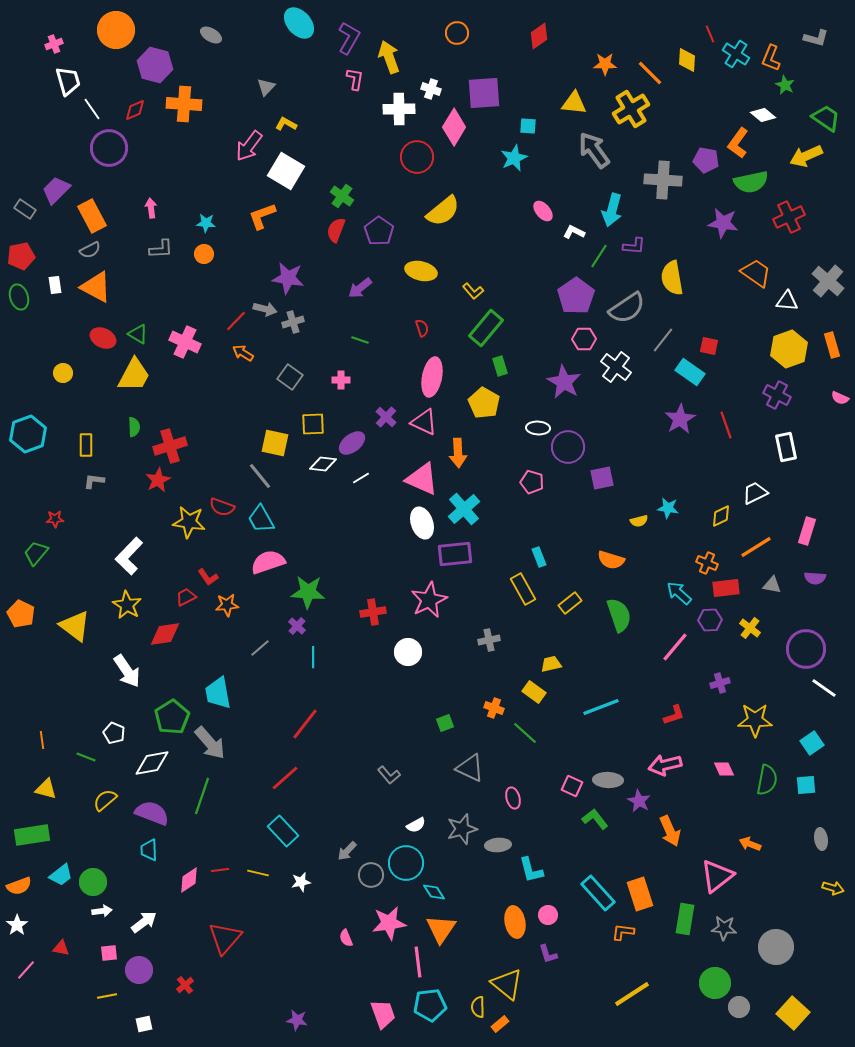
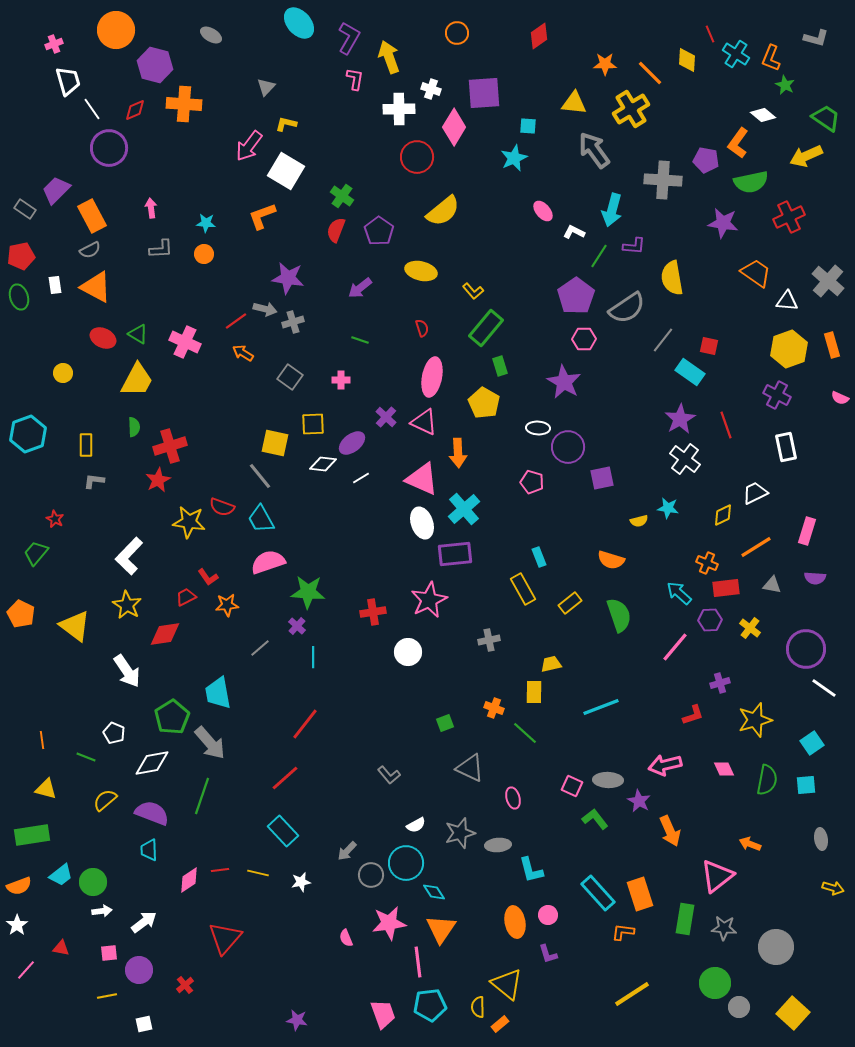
yellow L-shape at (286, 124): rotated 15 degrees counterclockwise
red line at (236, 321): rotated 10 degrees clockwise
white cross at (616, 367): moved 69 px right, 92 px down
yellow trapezoid at (134, 375): moved 3 px right, 5 px down
yellow diamond at (721, 516): moved 2 px right, 1 px up
red star at (55, 519): rotated 30 degrees clockwise
yellow rectangle at (534, 692): rotated 55 degrees clockwise
red L-shape at (674, 715): moved 19 px right
yellow star at (755, 720): rotated 16 degrees counterclockwise
gray star at (462, 829): moved 2 px left, 4 px down
